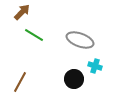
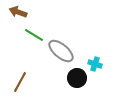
brown arrow: moved 4 px left; rotated 114 degrees counterclockwise
gray ellipse: moved 19 px left, 11 px down; rotated 20 degrees clockwise
cyan cross: moved 2 px up
black circle: moved 3 px right, 1 px up
